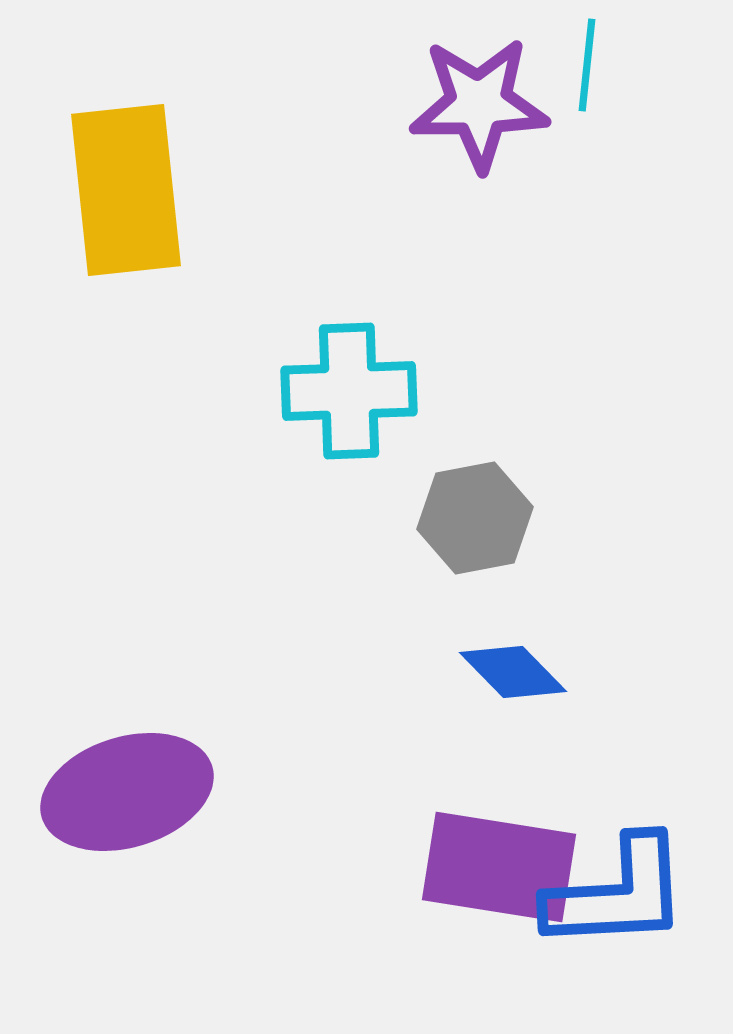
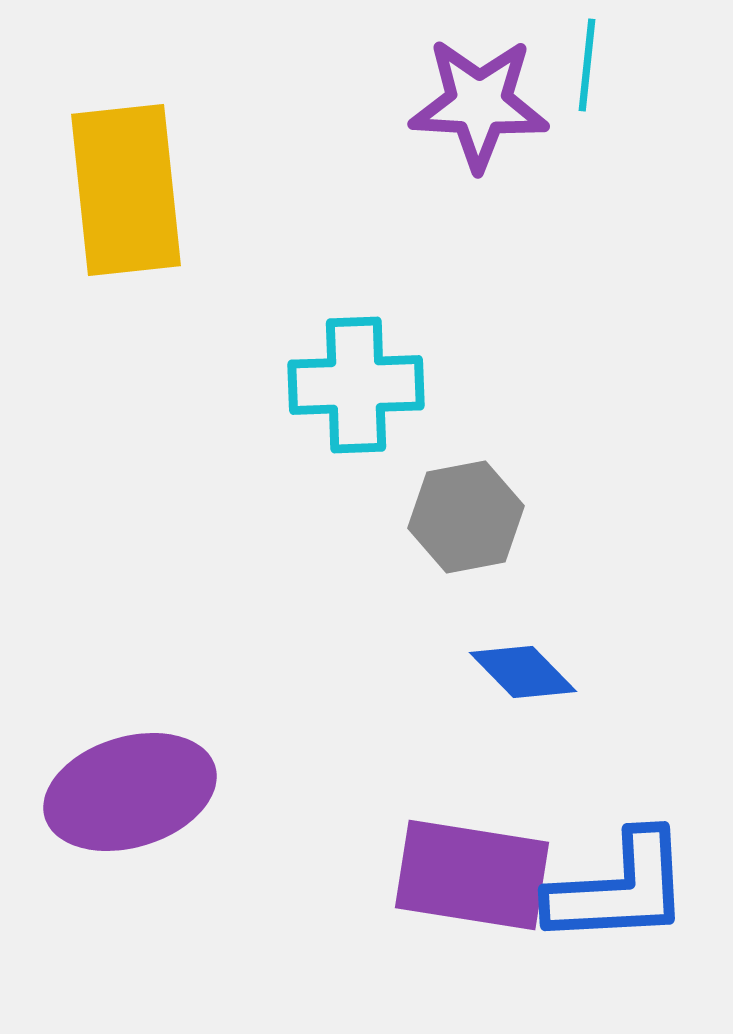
purple star: rotated 4 degrees clockwise
cyan cross: moved 7 px right, 6 px up
gray hexagon: moved 9 px left, 1 px up
blue diamond: moved 10 px right
purple ellipse: moved 3 px right
purple rectangle: moved 27 px left, 8 px down
blue L-shape: moved 2 px right, 5 px up
